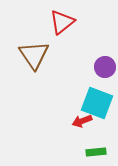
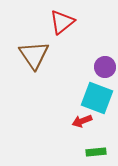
cyan square: moved 5 px up
